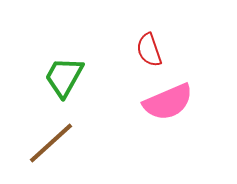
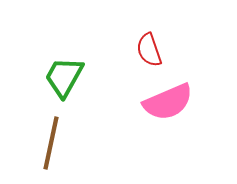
brown line: rotated 36 degrees counterclockwise
